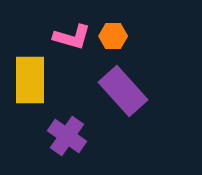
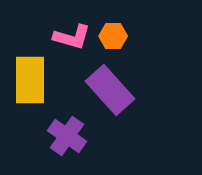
purple rectangle: moved 13 px left, 1 px up
